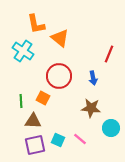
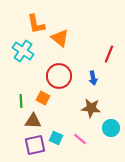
cyan square: moved 2 px left, 2 px up
